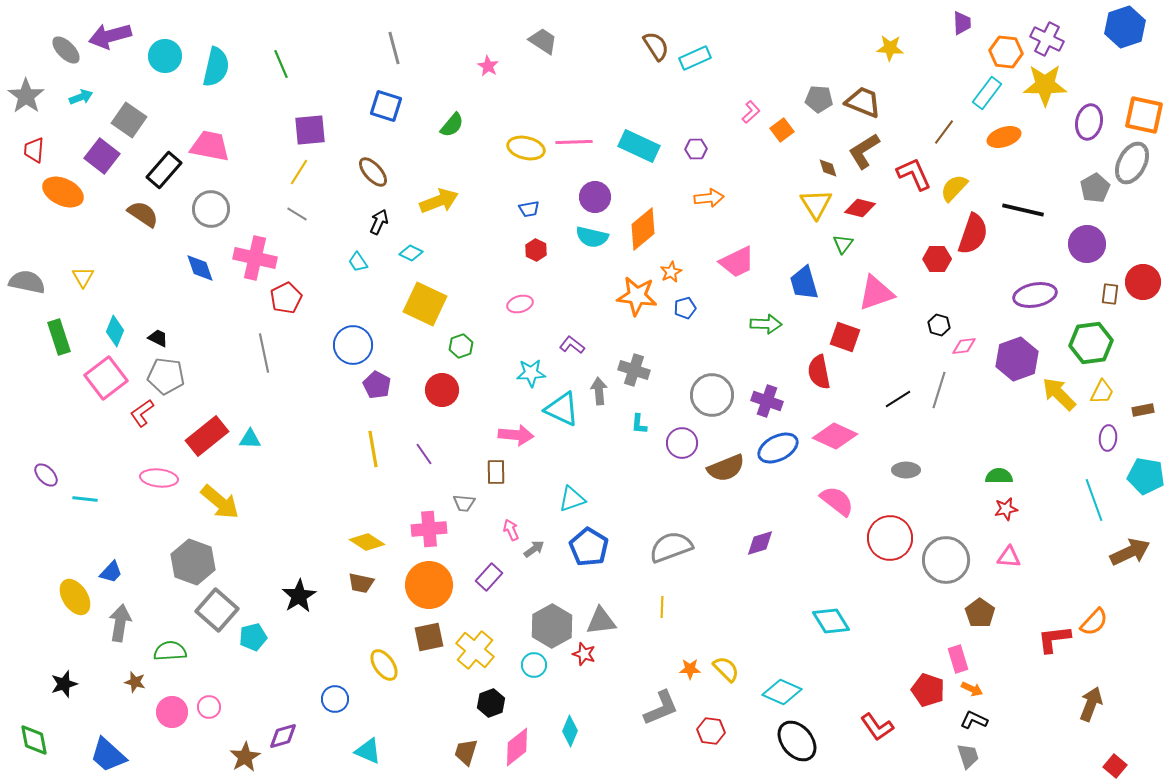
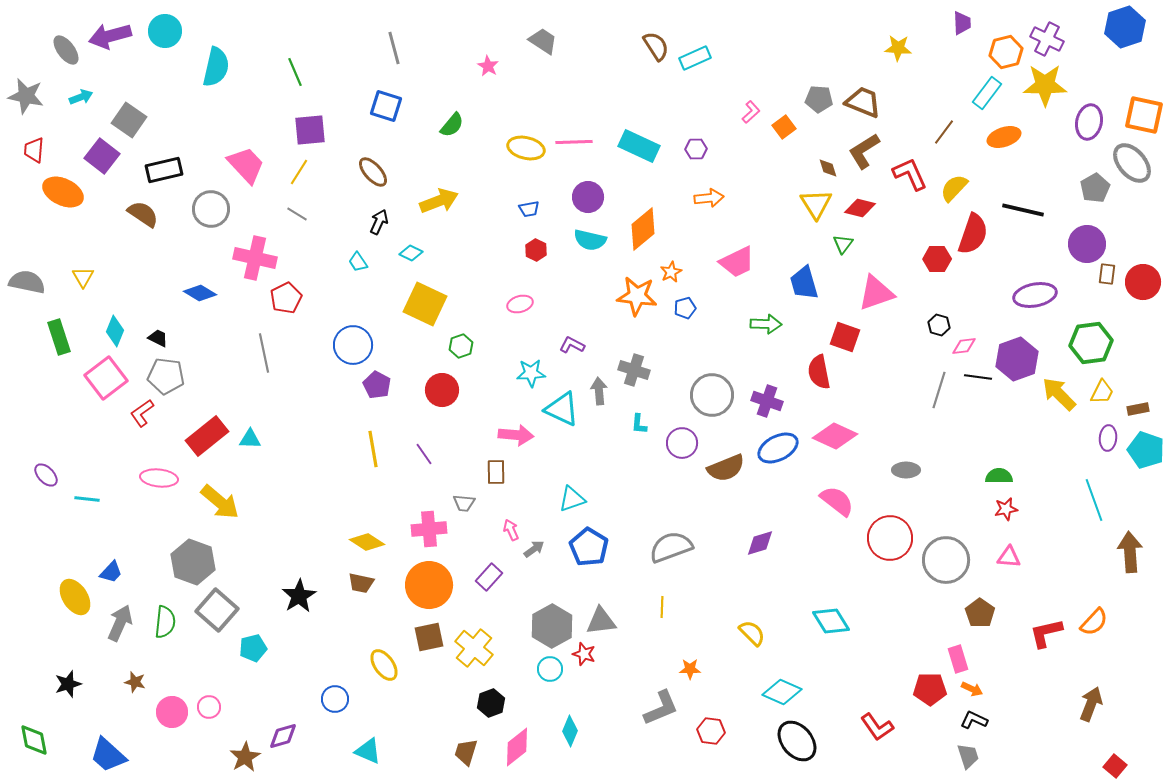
yellow star at (890, 48): moved 8 px right
gray ellipse at (66, 50): rotated 8 degrees clockwise
orange hexagon at (1006, 52): rotated 20 degrees counterclockwise
cyan circle at (165, 56): moved 25 px up
green line at (281, 64): moved 14 px right, 8 px down
gray star at (26, 96): rotated 24 degrees counterclockwise
orange square at (782, 130): moved 2 px right, 3 px up
pink trapezoid at (210, 146): moved 36 px right, 19 px down; rotated 36 degrees clockwise
gray ellipse at (1132, 163): rotated 69 degrees counterclockwise
black rectangle at (164, 170): rotated 36 degrees clockwise
red L-shape at (914, 174): moved 4 px left
purple circle at (595, 197): moved 7 px left
cyan semicircle at (592, 237): moved 2 px left, 3 px down
blue diamond at (200, 268): moved 25 px down; rotated 40 degrees counterclockwise
brown rectangle at (1110, 294): moved 3 px left, 20 px up
purple L-shape at (572, 345): rotated 10 degrees counterclockwise
black line at (898, 399): moved 80 px right, 22 px up; rotated 40 degrees clockwise
brown rectangle at (1143, 410): moved 5 px left, 1 px up
cyan pentagon at (1146, 476): moved 26 px up; rotated 9 degrees clockwise
cyan line at (85, 499): moved 2 px right
brown arrow at (1130, 552): rotated 69 degrees counterclockwise
gray arrow at (120, 623): rotated 15 degrees clockwise
cyan pentagon at (253, 637): moved 11 px down
red L-shape at (1054, 639): moved 8 px left, 6 px up; rotated 6 degrees counterclockwise
yellow cross at (475, 650): moved 1 px left, 2 px up
green semicircle at (170, 651): moved 5 px left, 29 px up; rotated 100 degrees clockwise
cyan circle at (534, 665): moved 16 px right, 4 px down
yellow semicircle at (726, 669): moved 26 px right, 36 px up
black star at (64, 684): moved 4 px right
red pentagon at (928, 690): moved 2 px right, 1 px up; rotated 20 degrees counterclockwise
